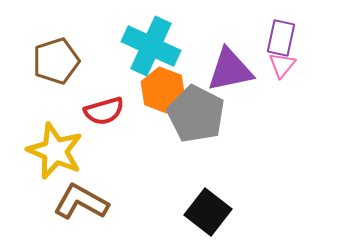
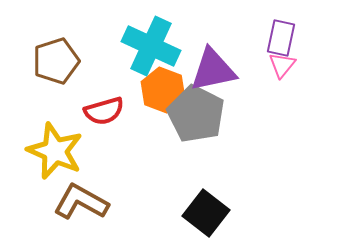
purple triangle: moved 17 px left
black square: moved 2 px left, 1 px down
